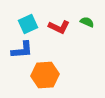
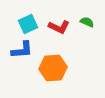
orange hexagon: moved 8 px right, 7 px up
